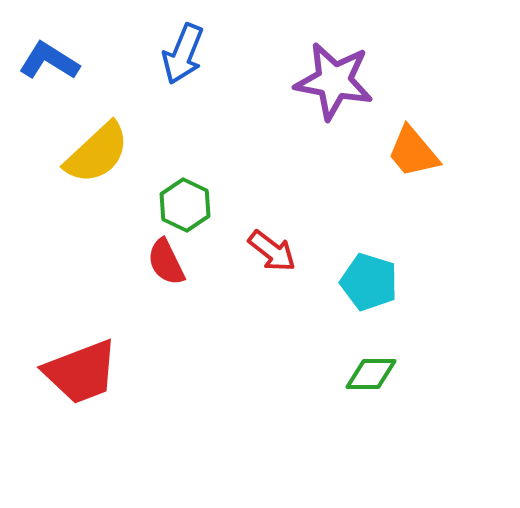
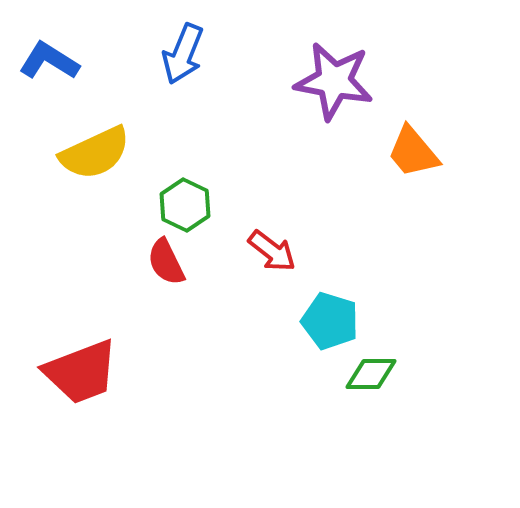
yellow semicircle: moved 2 px left; rotated 18 degrees clockwise
cyan pentagon: moved 39 px left, 39 px down
